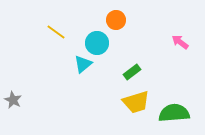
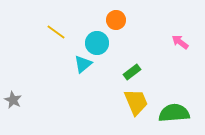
yellow trapezoid: rotated 96 degrees counterclockwise
